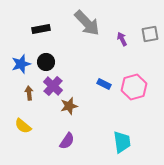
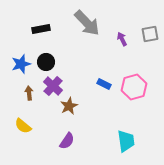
brown star: rotated 12 degrees counterclockwise
cyan trapezoid: moved 4 px right, 1 px up
